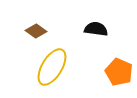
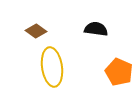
yellow ellipse: rotated 39 degrees counterclockwise
